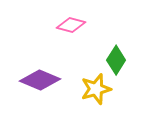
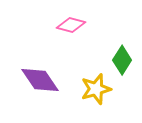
green diamond: moved 6 px right
purple diamond: rotated 33 degrees clockwise
